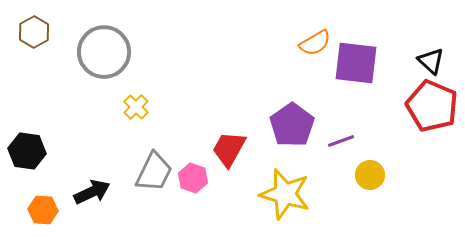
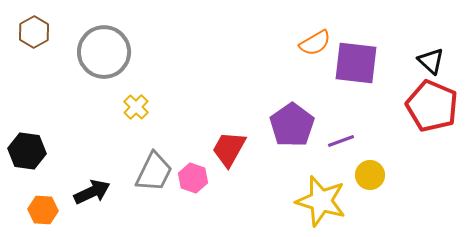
yellow star: moved 36 px right, 7 px down
